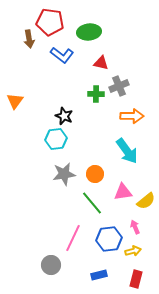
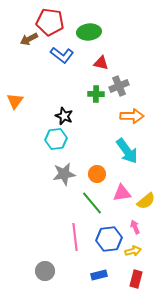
brown arrow: rotated 72 degrees clockwise
orange circle: moved 2 px right
pink triangle: moved 1 px left, 1 px down
pink line: moved 2 px right, 1 px up; rotated 32 degrees counterclockwise
gray circle: moved 6 px left, 6 px down
